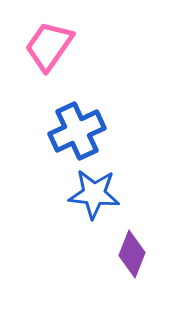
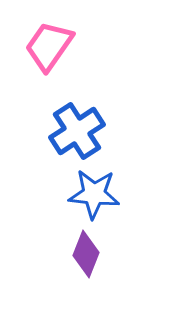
blue cross: rotated 8 degrees counterclockwise
purple diamond: moved 46 px left
